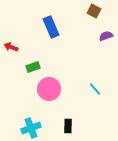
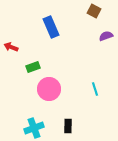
cyan line: rotated 24 degrees clockwise
cyan cross: moved 3 px right
